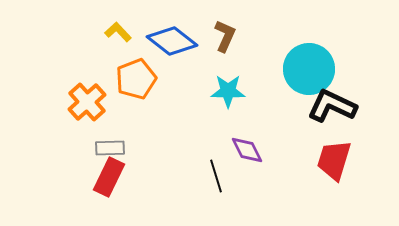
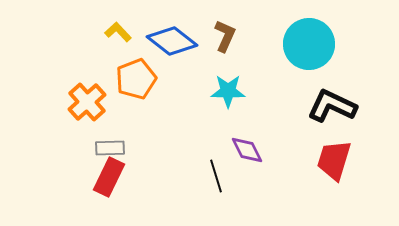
cyan circle: moved 25 px up
